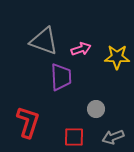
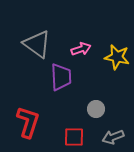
gray triangle: moved 7 px left, 3 px down; rotated 16 degrees clockwise
yellow star: rotated 10 degrees clockwise
